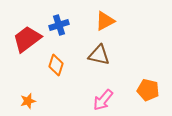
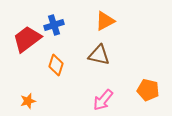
blue cross: moved 5 px left
